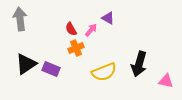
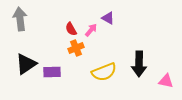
black arrow: rotated 15 degrees counterclockwise
purple rectangle: moved 1 px right, 3 px down; rotated 24 degrees counterclockwise
